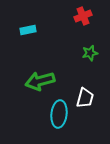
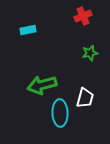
green arrow: moved 2 px right, 4 px down
cyan ellipse: moved 1 px right, 1 px up; rotated 8 degrees counterclockwise
